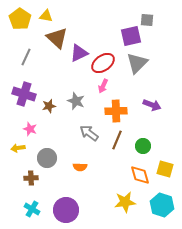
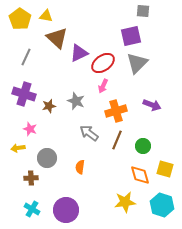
gray square: moved 4 px left, 9 px up
orange cross: rotated 15 degrees counterclockwise
orange semicircle: rotated 96 degrees clockwise
